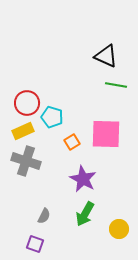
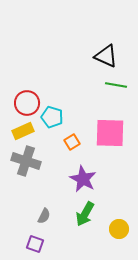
pink square: moved 4 px right, 1 px up
